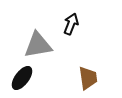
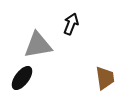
brown trapezoid: moved 17 px right
